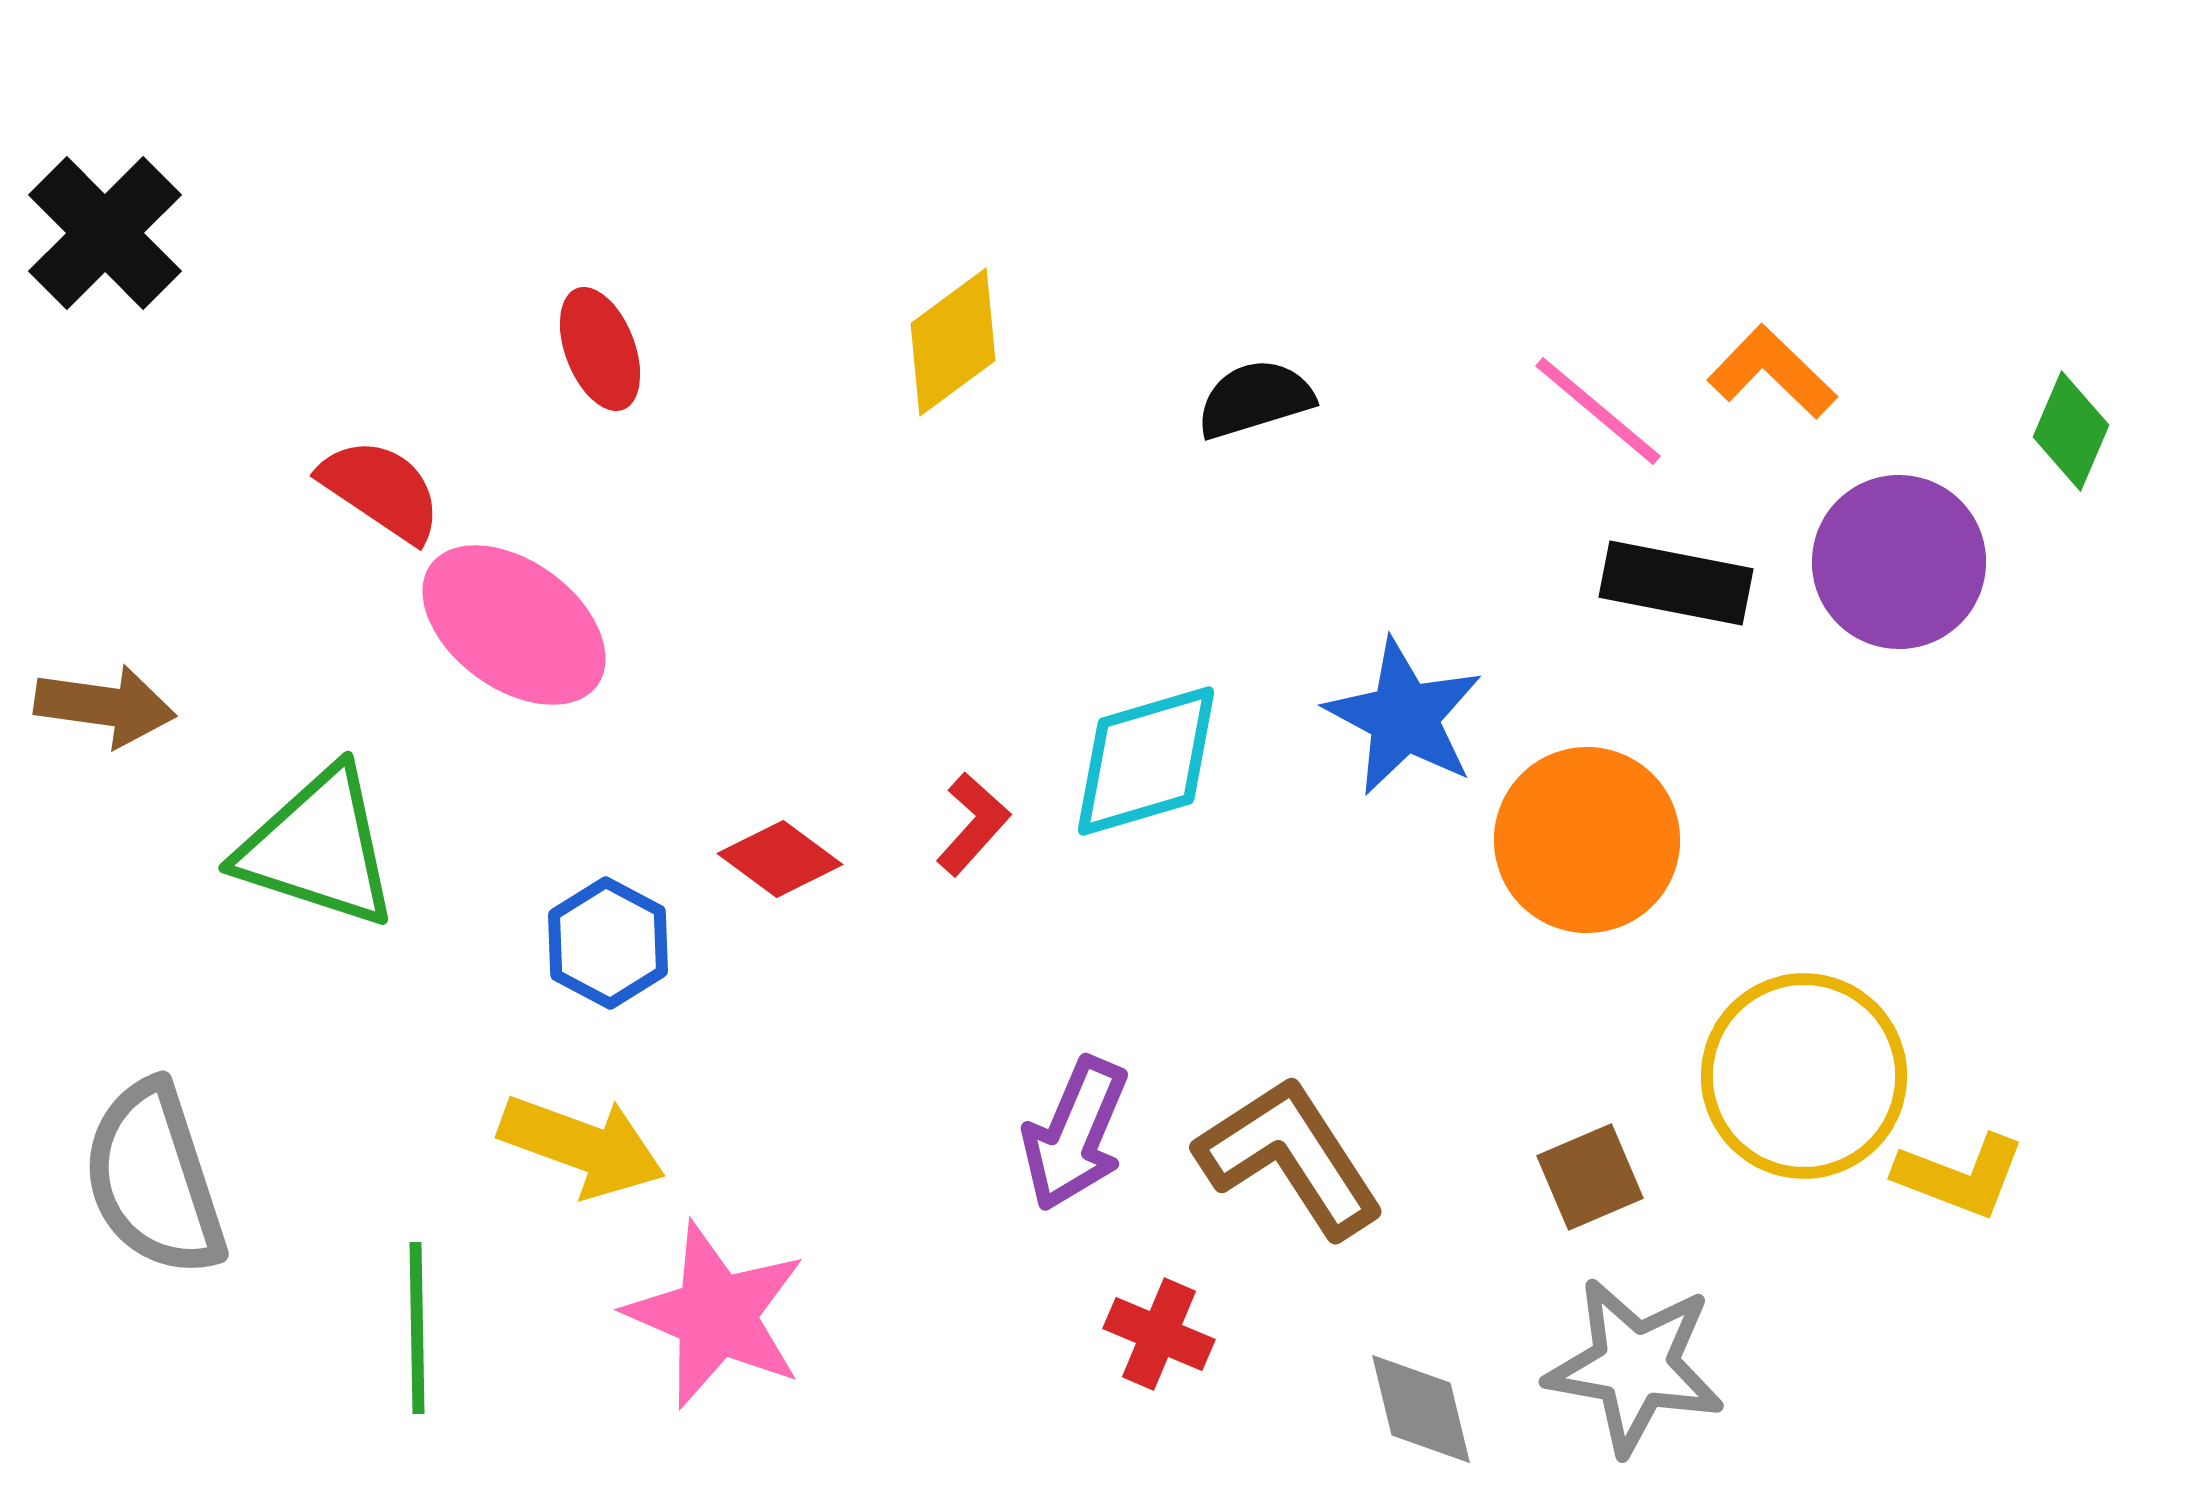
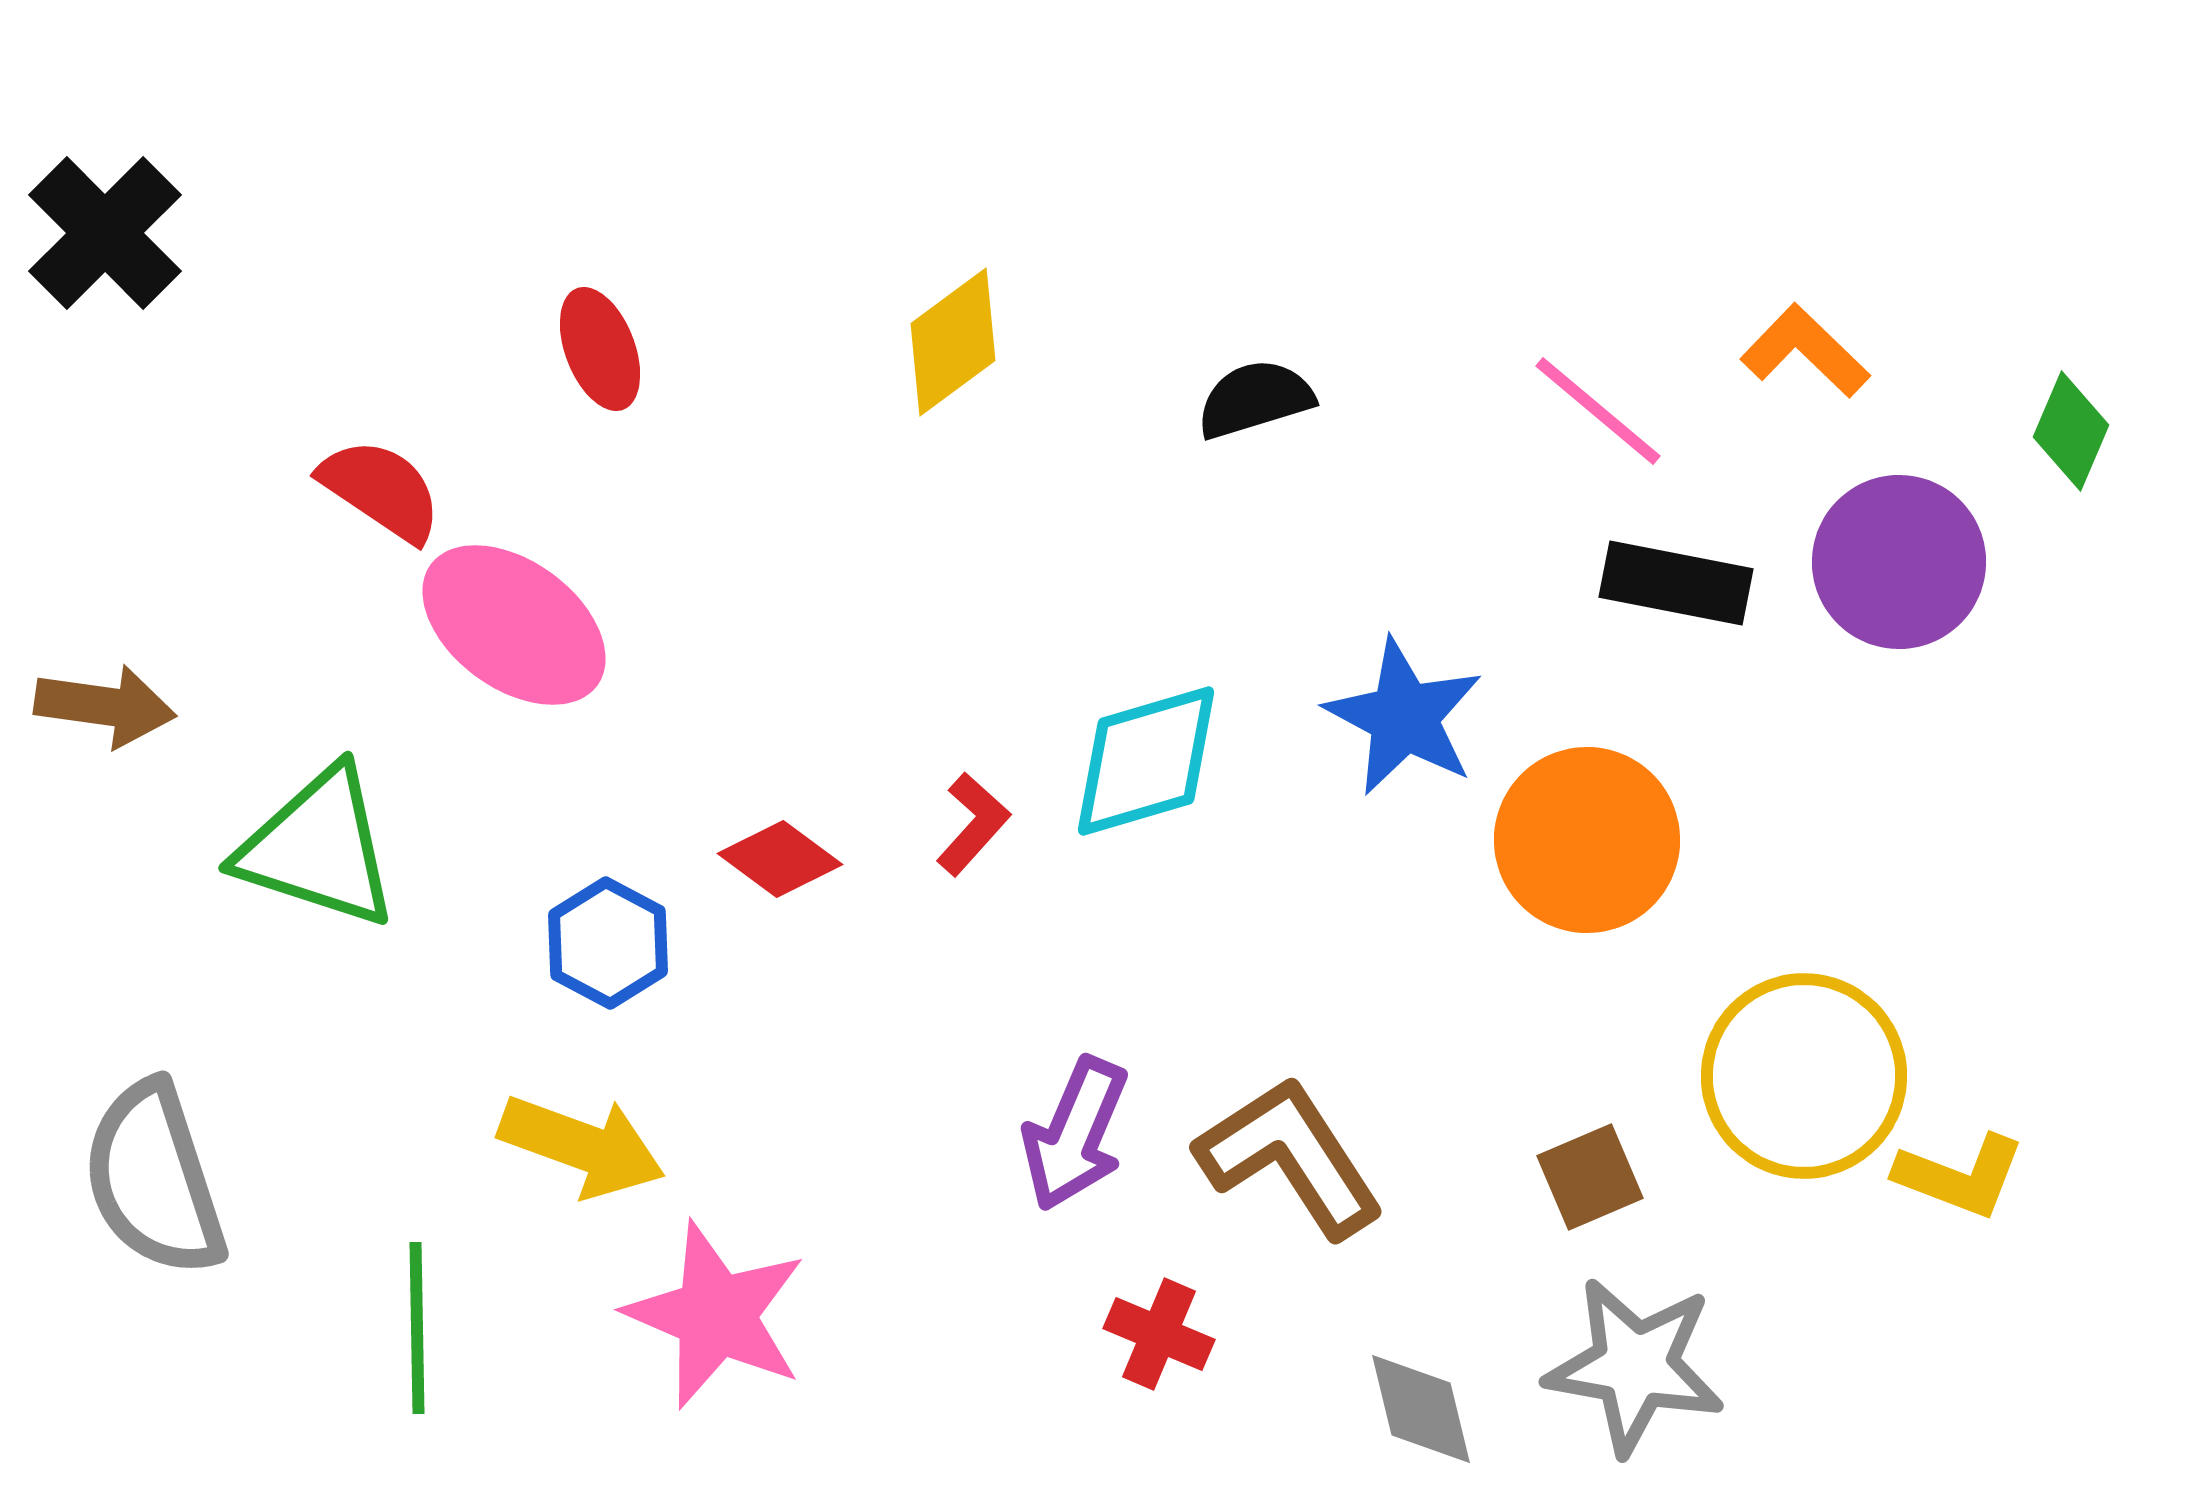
orange L-shape: moved 33 px right, 21 px up
